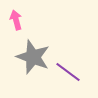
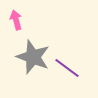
purple line: moved 1 px left, 4 px up
